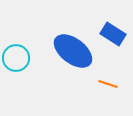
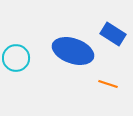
blue ellipse: rotated 18 degrees counterclockwise
